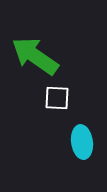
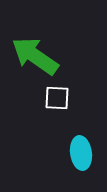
cyan ellipse: moved 1 px left, 11 px down
